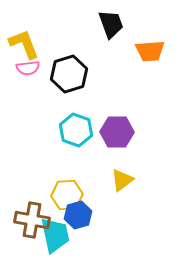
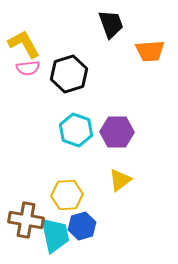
yellow L-shape: rotated 8 degrees counterclockwise
yellow triangle: moved 2 px left
blue hexagon: moved 4 px right, 11 px down
brown cross: moved 6 px left
